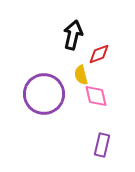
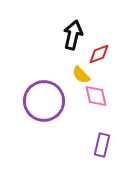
yellow semicircle: rotated 30 degrees counterclockwise
purple circle: moved 7 px down
